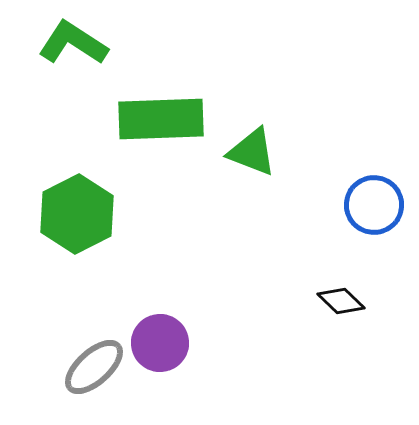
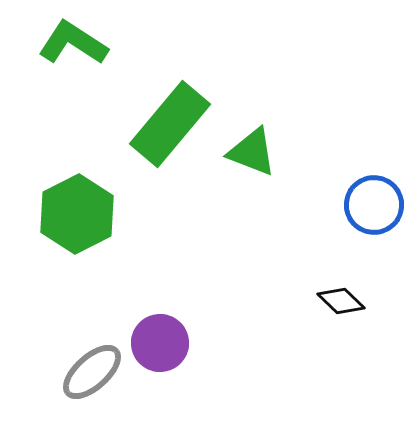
green rectangle: moved 9 px right, 5 px down; rotated 48 degrees counterclockwise
gray ellipse: moved 2 px left, 5 px down
